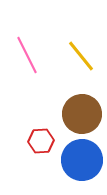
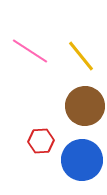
pink line: moved 3 px right, 4 px up; rotated 30 degrees counterclockwise
brown circle: moved 3 px right, 8 px up
